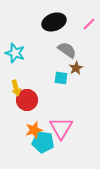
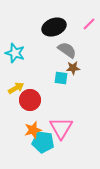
black ellipse: moved 5 px down
brown star: moved 3 px left; rotated 24 degrees clockwise
yellow arrow: rotated 105 degrees counterclockwise
red circle: moved 3 px right
orange star: moved 1 px left
